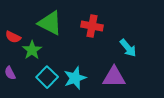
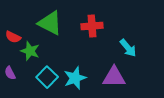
red cross: rotated 15 degrees counterclockwise
green star: moved 2 px left, 1 px down; rotated 18 degrees counterclockwise
